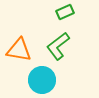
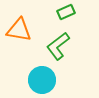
green rectangle: moved 1 px right
orange triangle: moved 20 px up
